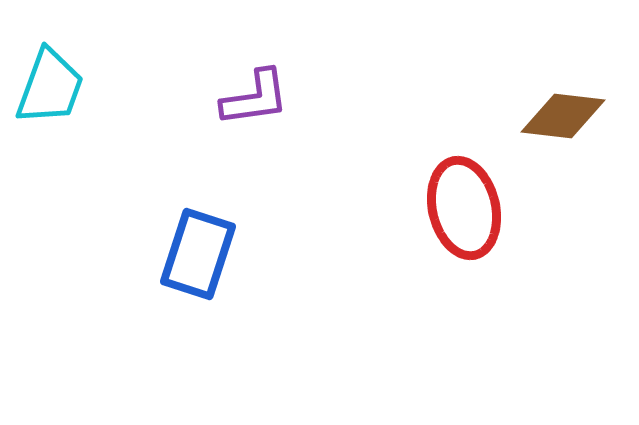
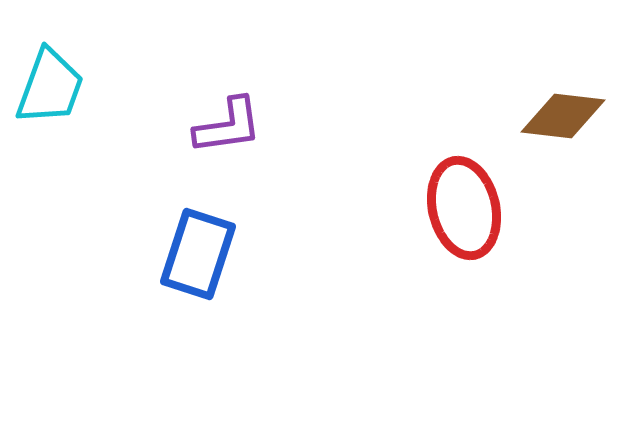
purple L-shape: moved 27 px left, 28 px down
